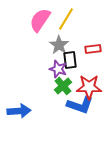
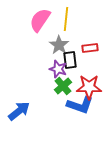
yellow line: rotated 25 degrees counterclockwise
red rectangle: moved 3 px left, 1 px up
blue arrow: rotated 35 degrees counterclockwise
